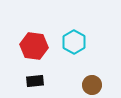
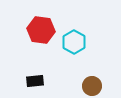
red hexagon: moved 7 px right, 16 px up
brown circle: moved 1 px down
